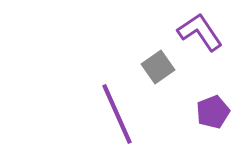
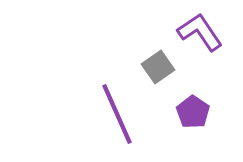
purple pentagon: moved 20 px left; rotated 16 degrees counterclockwise
